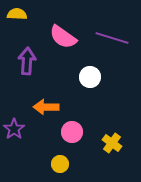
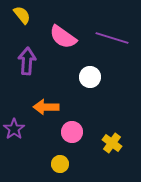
yellow semicircle: moved 5 px right, 1 px down; rotated 48 degrees clockwise
